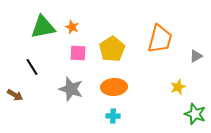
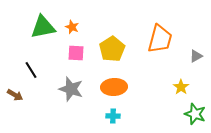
pink square: moved 2 px left
black line: moved 1 px left, 3 px down
yellow star: moved 3 px right; rotated 14 degrees counterclockwise
